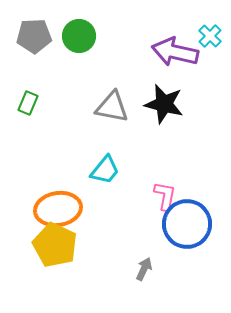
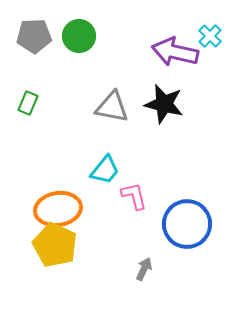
pink L-shape: moved 31 px left; rotated 24 degrees counterclockwise
